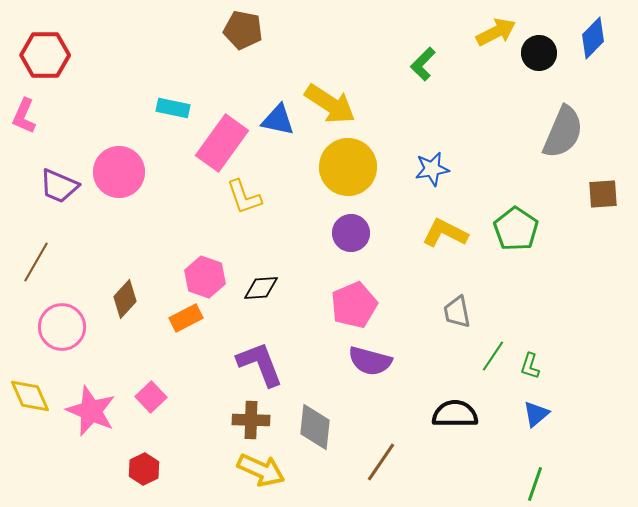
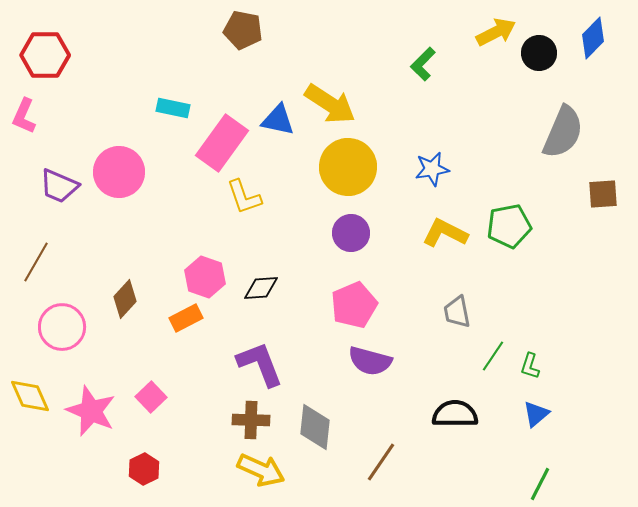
green pentagon at (516, 229): moved 7 px left, 3 px up; rotated 27 degrees clockwise
green line at (535, 484): moved 5 px right; rotated 8 degrees clockwise
